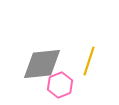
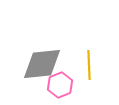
yellow line: moved 4 px down; rotated 20 degrees counterclockwise
